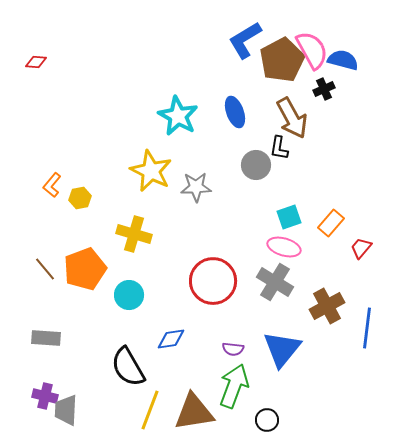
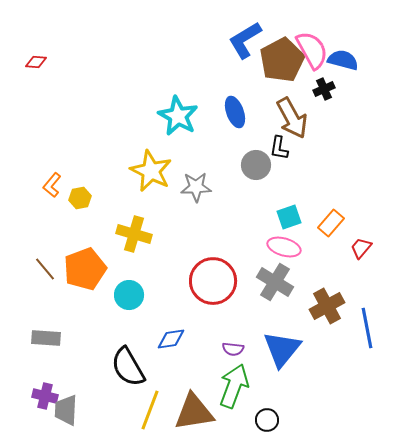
blue line: rotated 18 degrees counterclockwise
